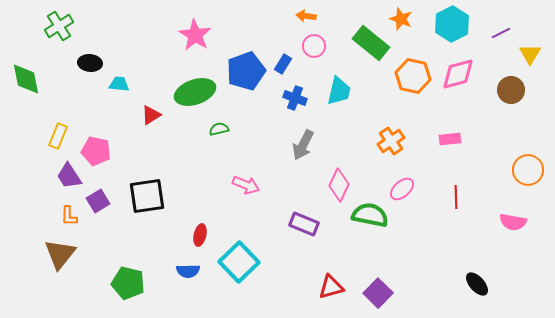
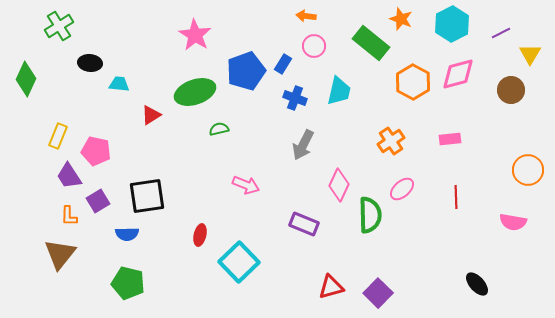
orange hexagon at (413, 76): moved 6 px down; rotated 16 degrees clockwise
green diamond at (26, 79): rotated 36 degrees clockwise
green semicircle at (370, 215): rotated 78 degrees clockwise
blue semicircle at (188, 271): moved 61 px left, 37 px up
